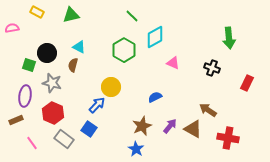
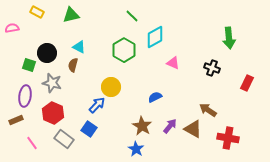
brown star: rotated 18 degrees counterclockwise
